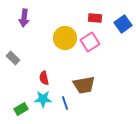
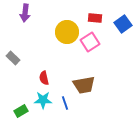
purple arrow: moved 1 px right, 5 px up
yellow circle: moved 2 px right, 6 px up
cyan star: moved 1 px down
green rectangle: moved 2 px down
